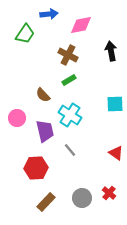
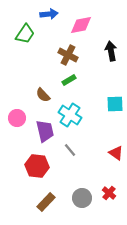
red hexagon: moved 1 px right, 2 px up; rotated 10 degrees clockwise
